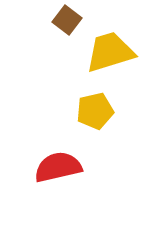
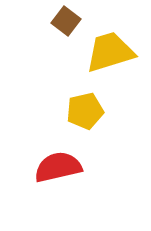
brown square: moved 1 px left, 1 px down
yellow pentagon: moved 10 px left
